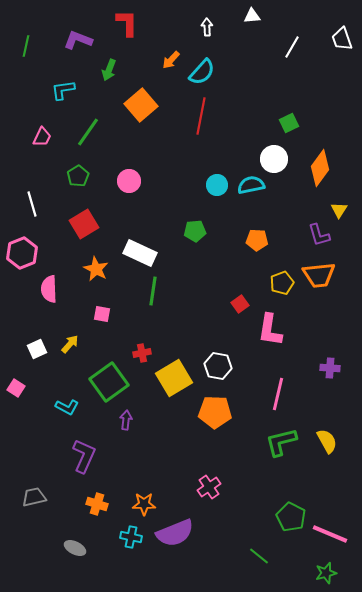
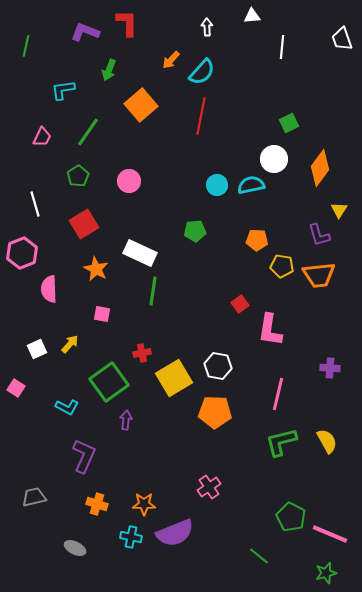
purple L-shape at (78, 40): moved 7 px right, 8 px up
white line at (292, 47): moved 10 px left; rotated 25 degrees counterclockwise
white line at (32, 204): moved 3 px right
yellow pentagon at (282, 283): moved 17 px up; rotated 30 degrees clockwise
